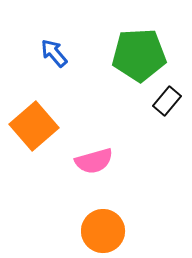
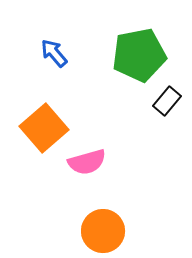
green pentagon: rotated 8 degrees counterclockwise
orange square: moved 10 px right, 2 px down
pink semicircle: moved 7 px left, 1 px down
